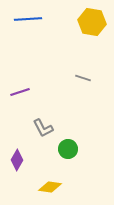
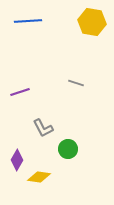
blue line: moved 2 px down
gray line: moved 7 px left, 5 px down
yellow diamond: moved 11 px left, 10 px up
